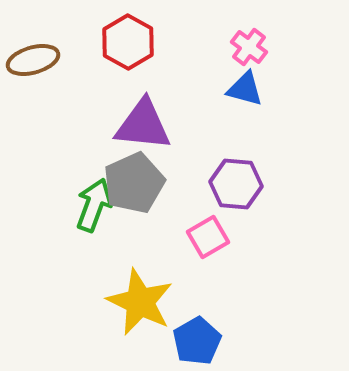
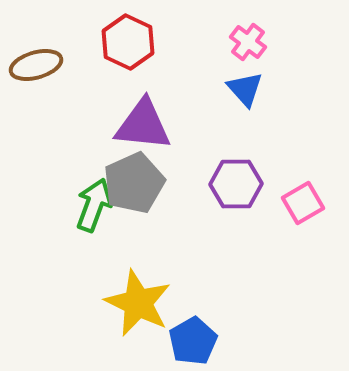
red hexagon: rotated 4 degrees counterclockwise
pink cross: moved 1 px left, 5 px up
brown ellipse: moved 3 px right, 5 px down
blue triangle: rotated 33 degrees clockwise
purple hexagon: rotated 6 degrees counterclockwise
pink square: moved 95 px right, 34 px up
yellow star: moved 2 px left, 1 px down
blue pentagon: moved 4 px left
